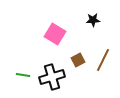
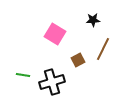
brown line: moved 11 px up
black cross: moved 5 px down
